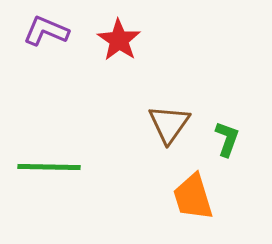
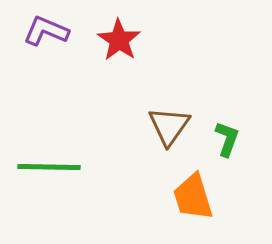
brown triangle: moved 2 px down
